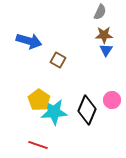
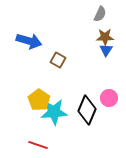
gray semicircle: moved 2 px down
brown star: moved 1 px right, 2 px down
pink circle: moved 3 px left, 2 px up
